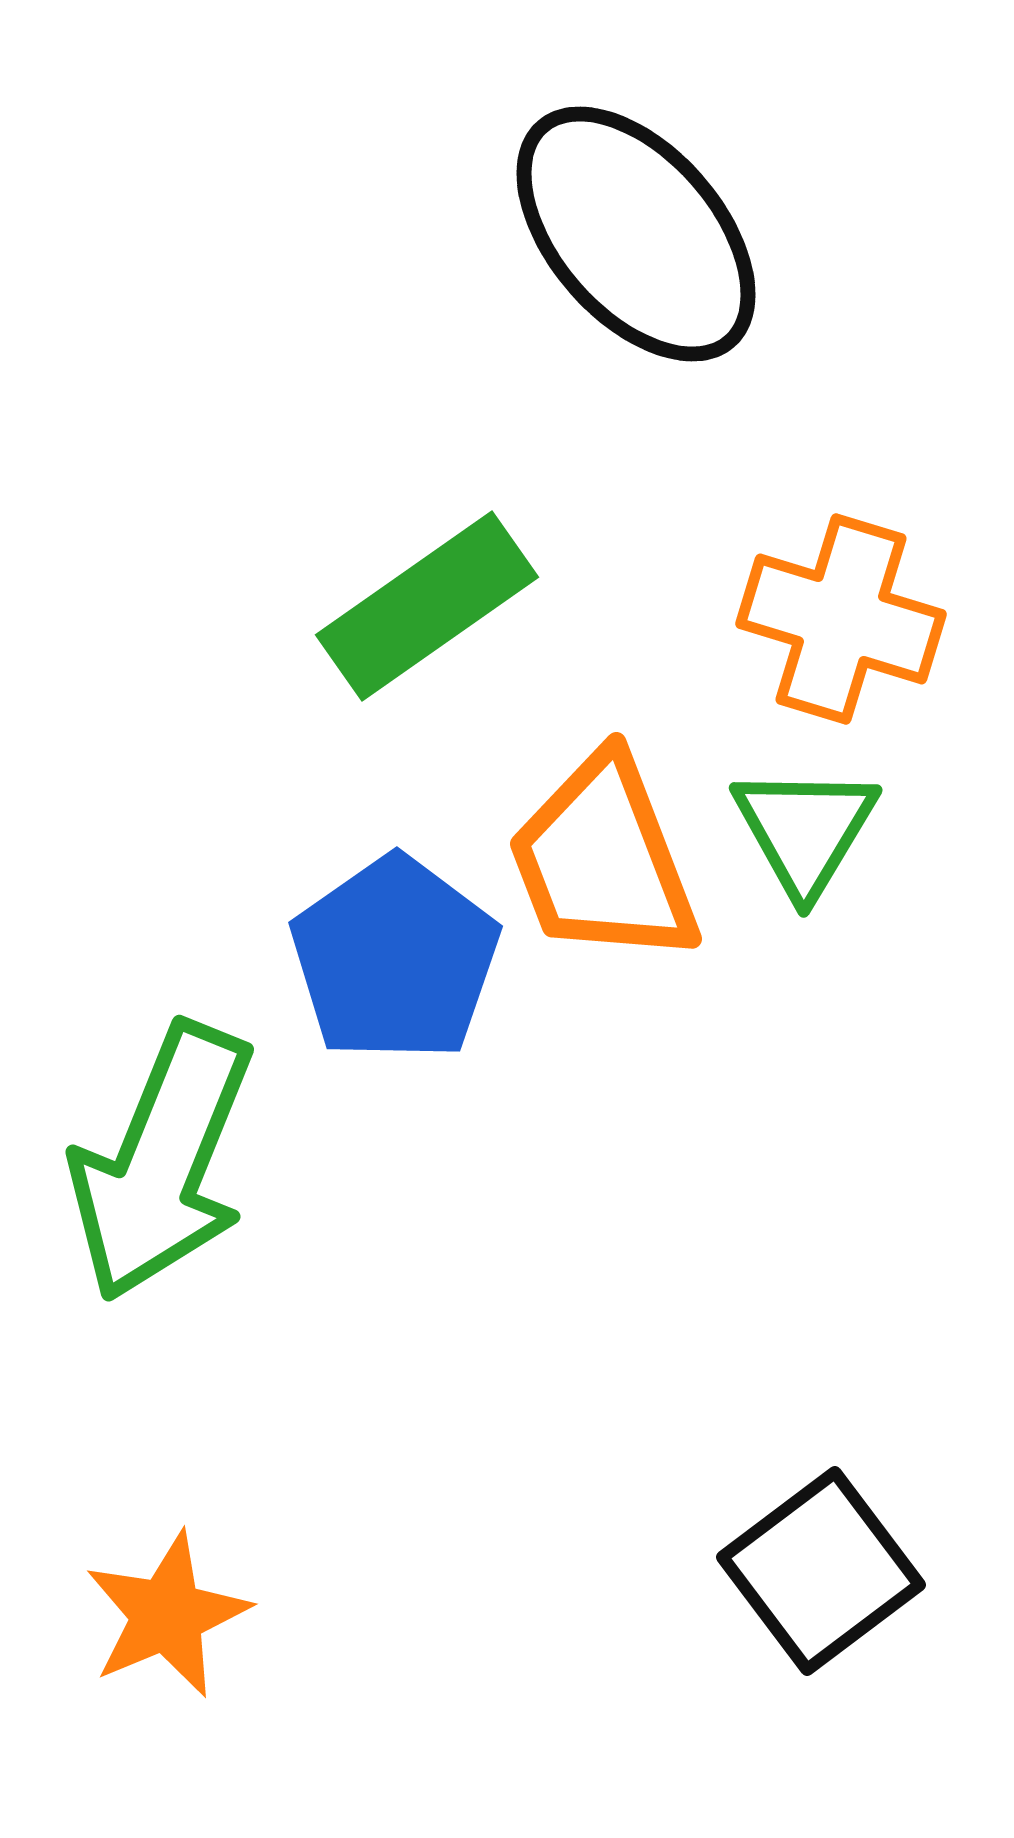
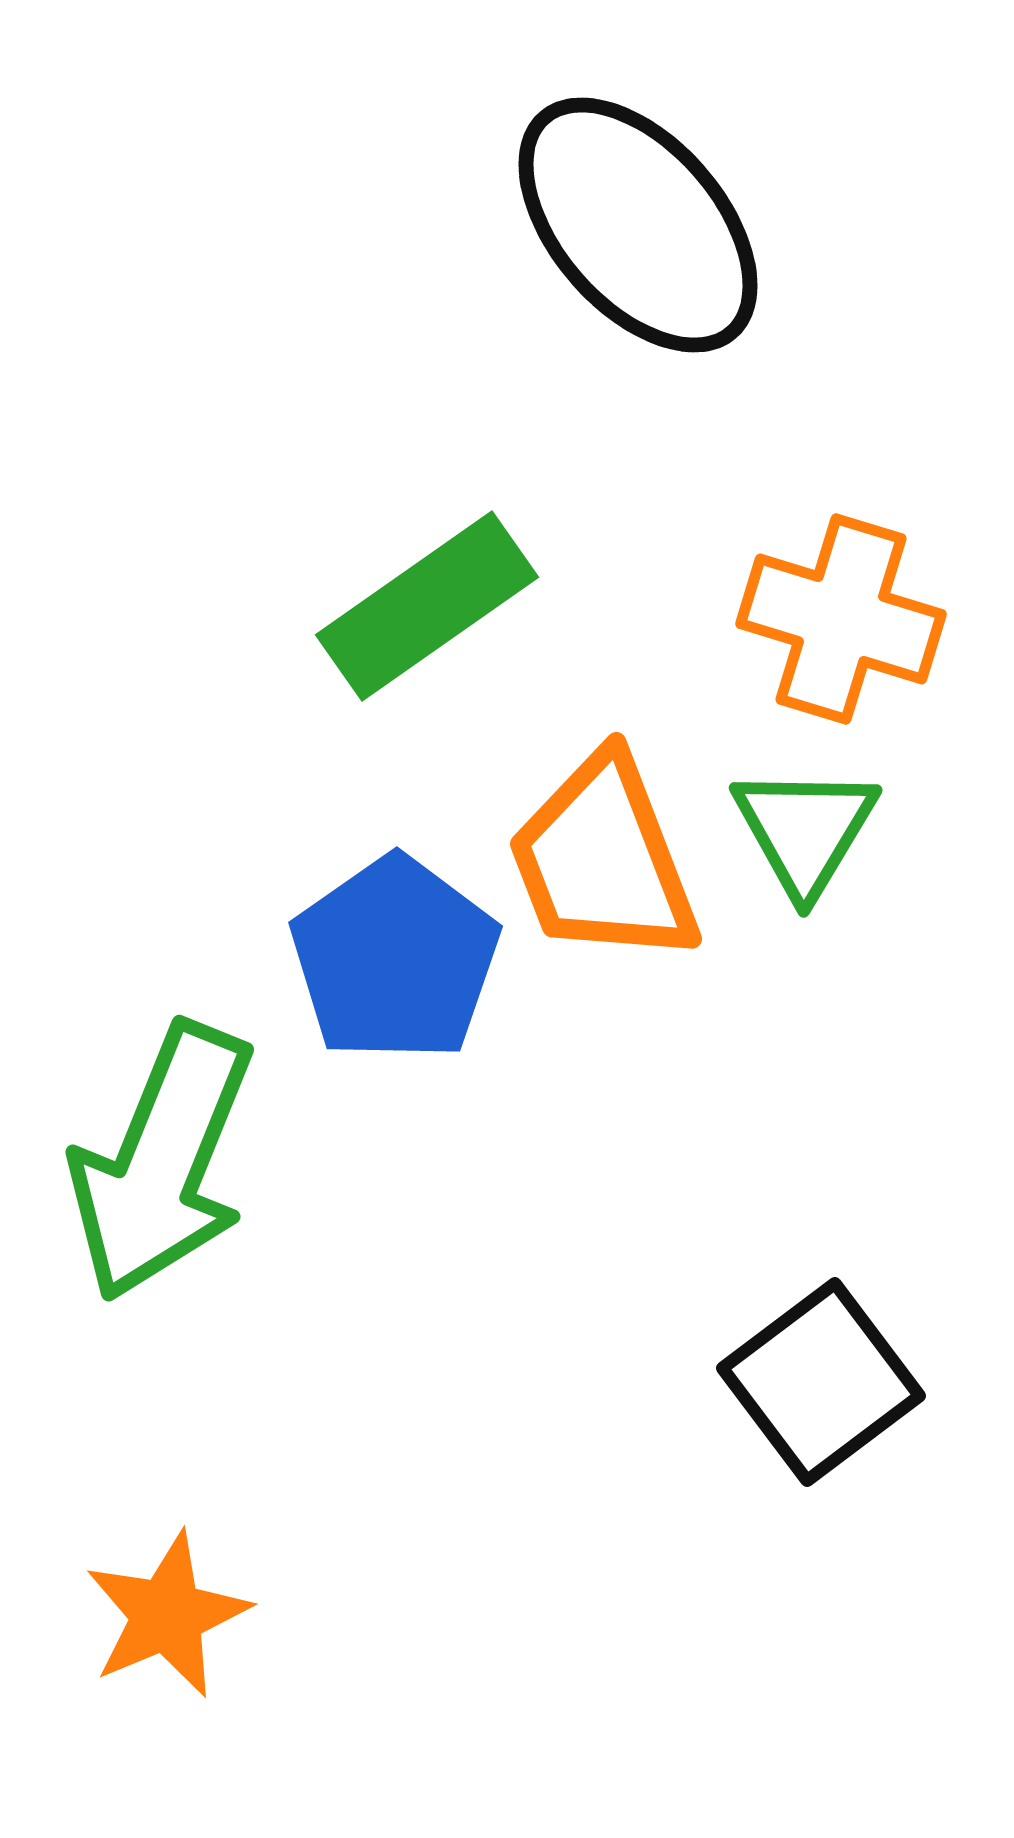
black ellipse: moved 2 px right, 9 px up
black square: moved 189 px up
